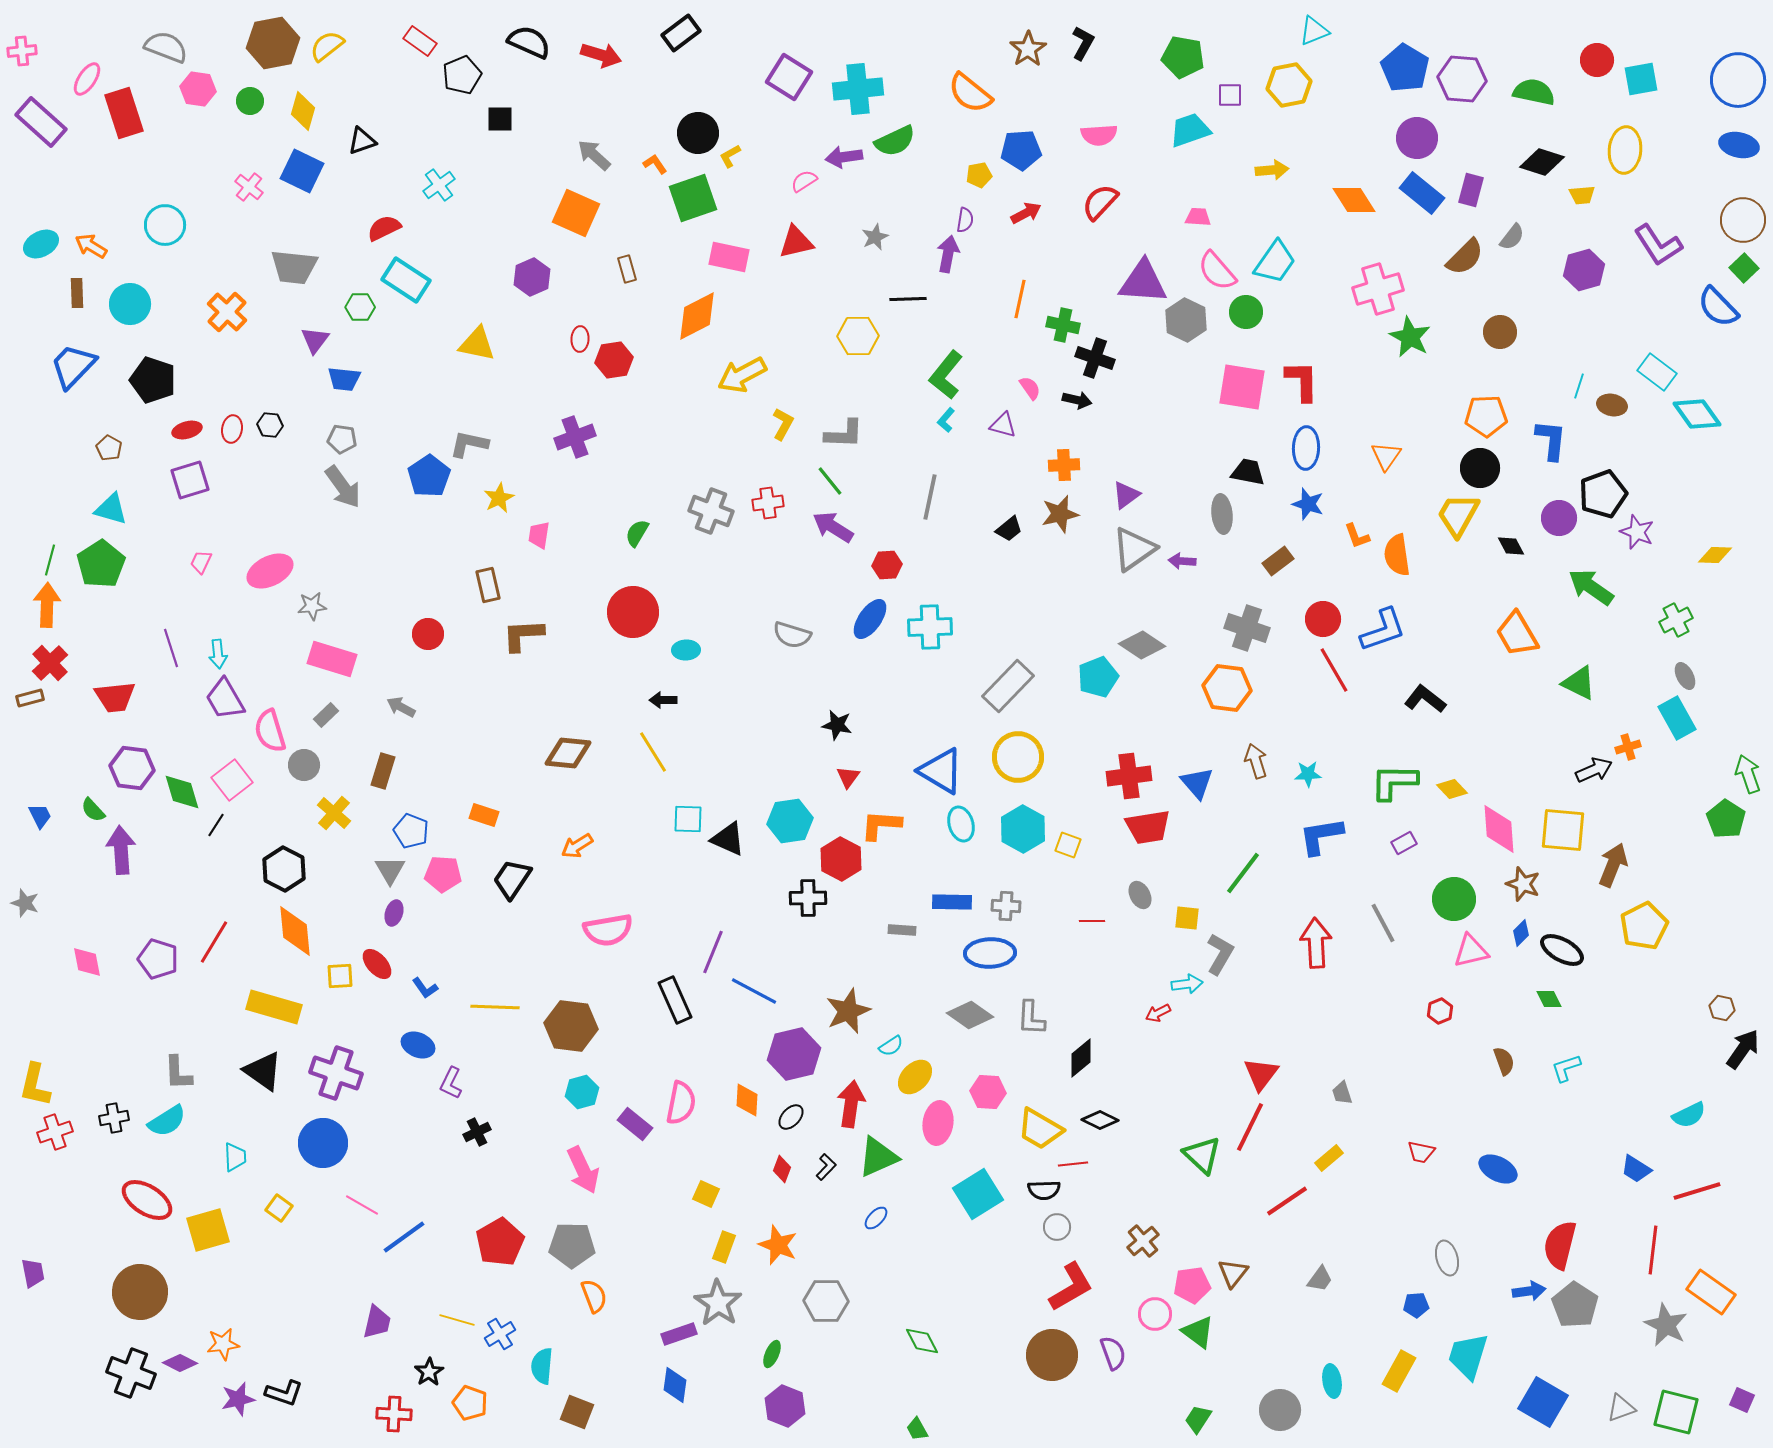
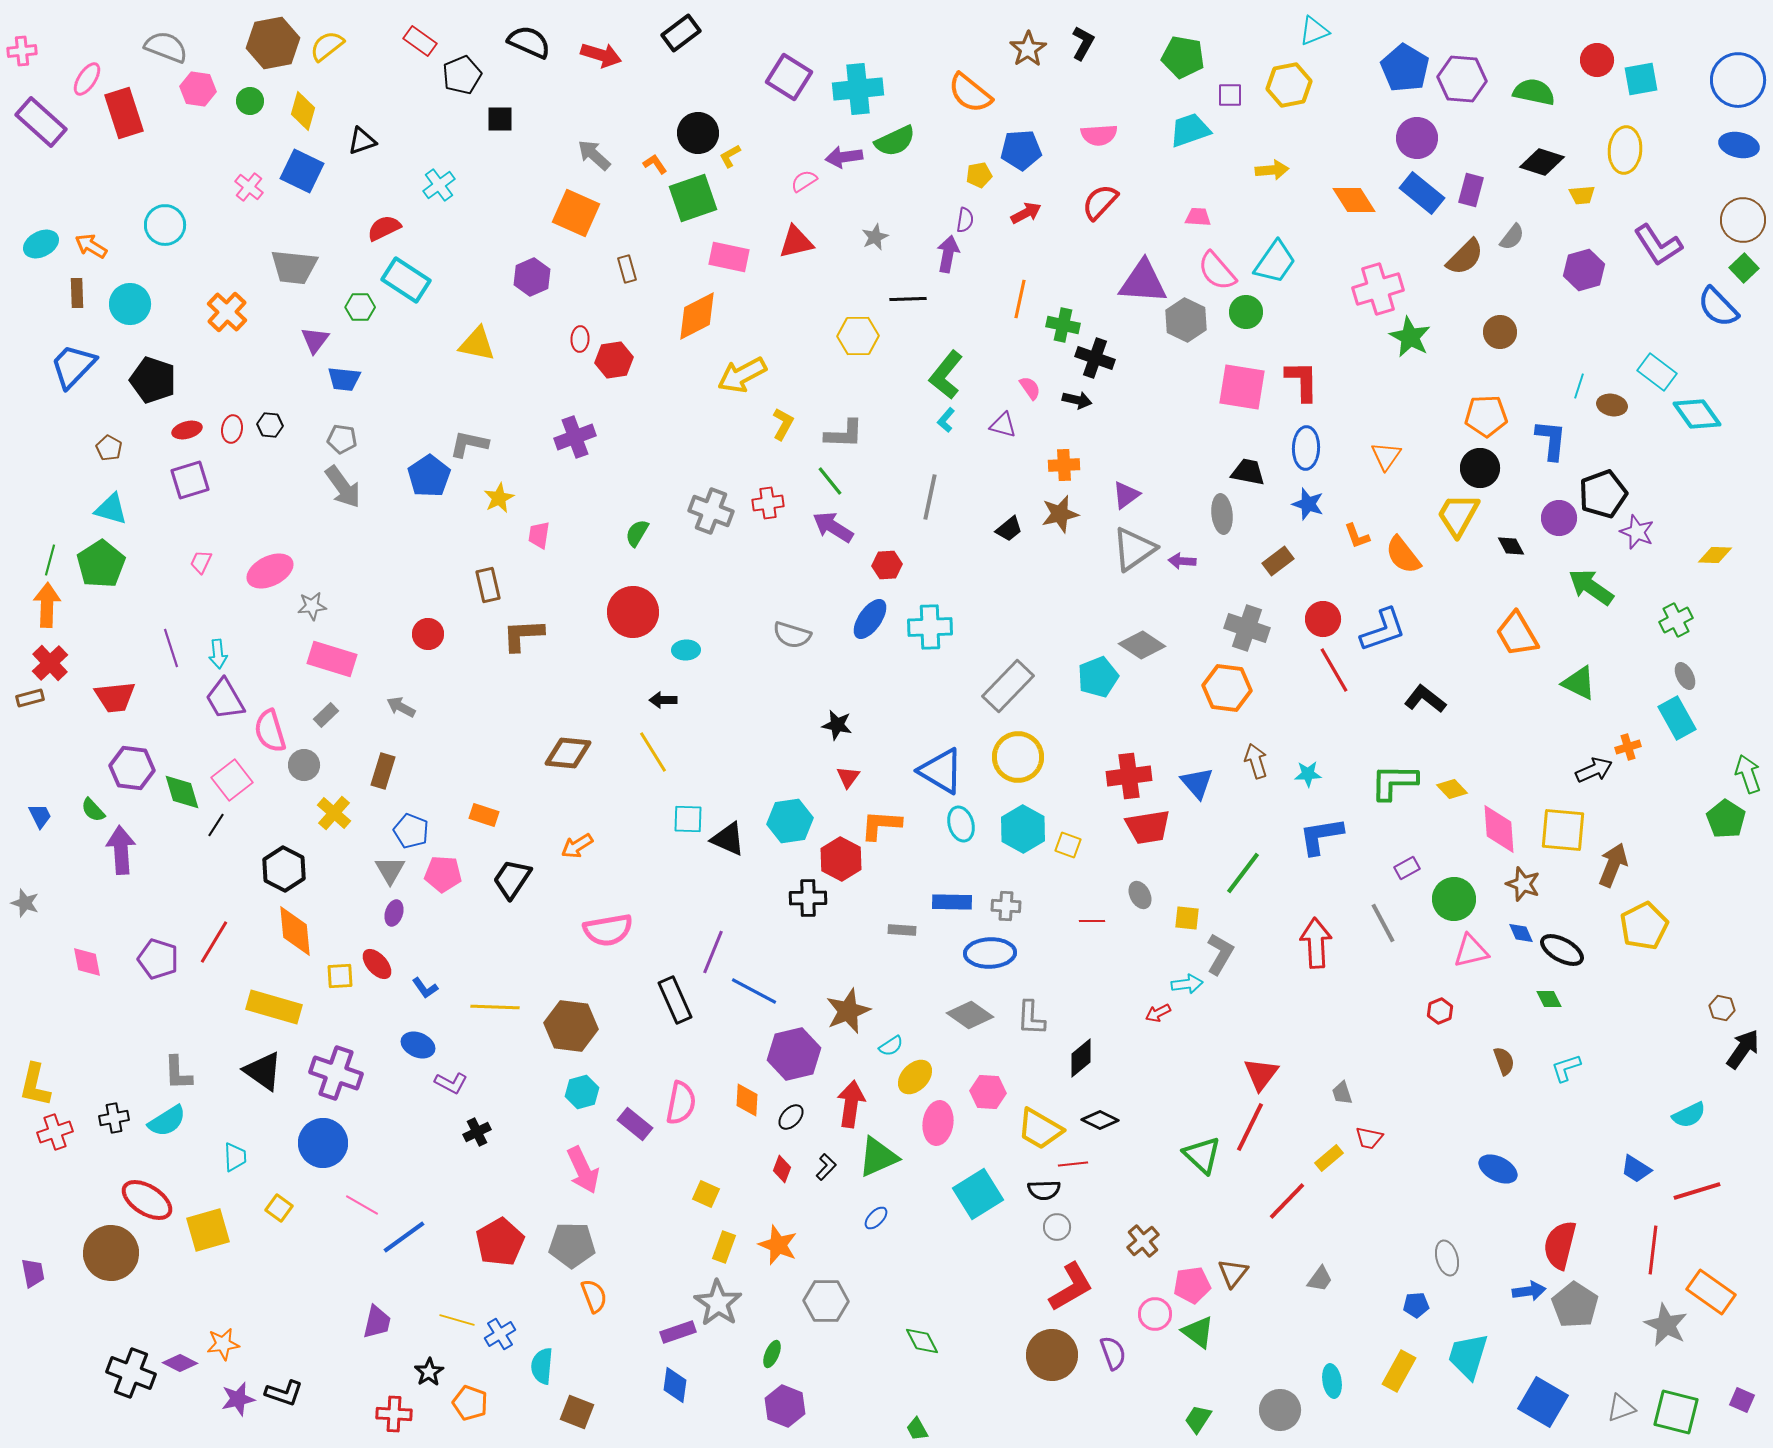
orange semicircle at (1397, 555): moved 6 px right; rotated 30 degrees counterclockwise
purple rectangle at (1404, 843): moved 3 px right, 25 px down
blue diamond at (1521, 933): rotated 68 degrees counterclockwise
purple L-shape at (451, 1083): rotated 88 degrees counterclockwise
red trapezoid at (1421, 1152): moved 52 px left, 14 px up
red line at (1287, 1201): rotated 12 degrees counterclockwise
brown circle at (140, 1292): moved 29 px left, 39 px up
purple rectangle at (679, 1334): moved 1 px left, 2 px up
